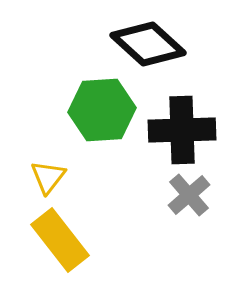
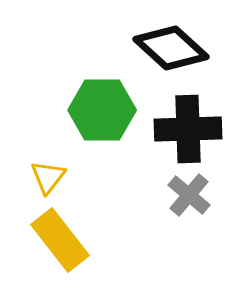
black diamond: moved 23 px right, 4 px down
green hexagon: rotated 4 degrees clockwise
black cross: moved 6 px right, 1 px up
gray cross: rotated 9 degrees counterclockwise
